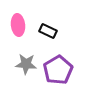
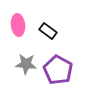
black rectangle: rotated 12 degrees clockwise
purple pentagon: rotated 12 degrees counterclockwise
